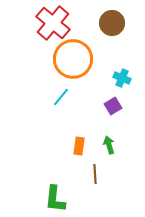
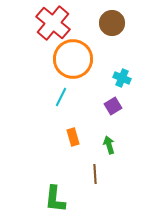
cyan line: rotated 12 degrees counterclockwise
orange rectangle: moved 6 px left, 9 px up; rotated 24 degrees counterclockwise
